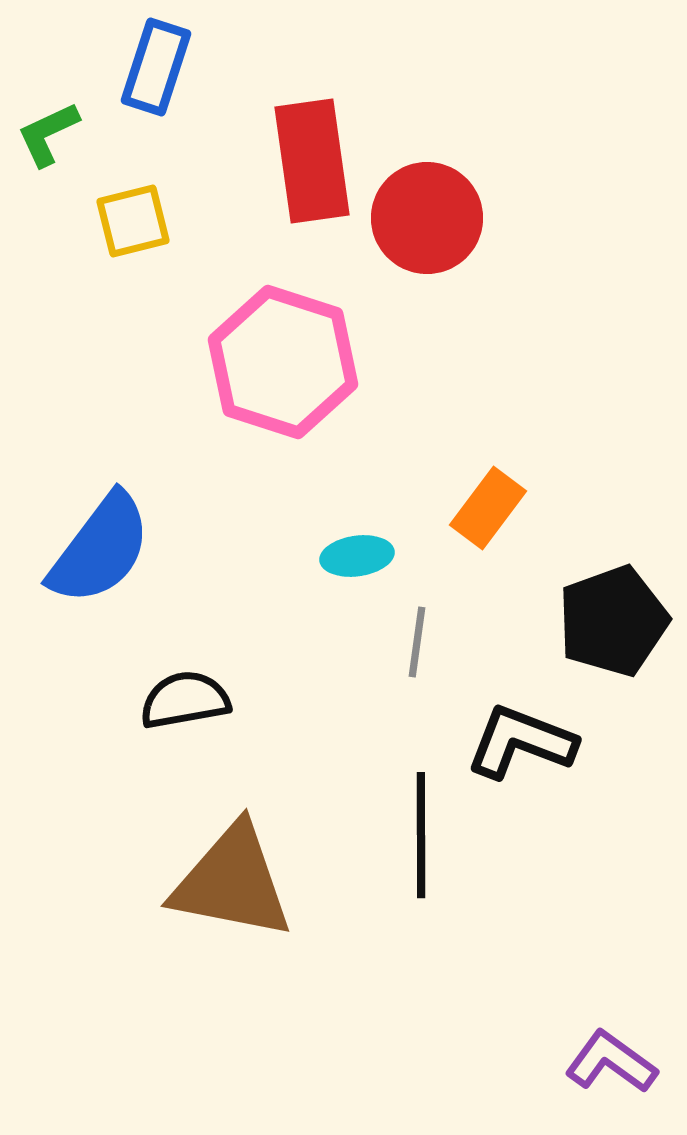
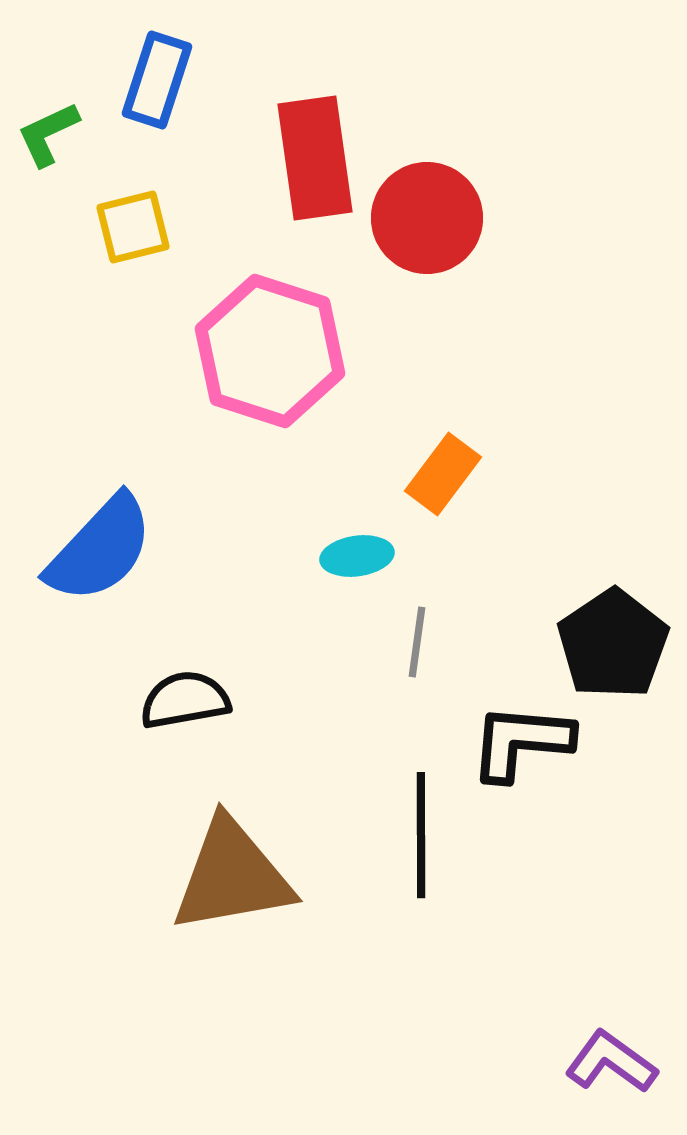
blue rectangle: moved 1 px right, 13 px down
red rectangle: moved 3 px right, 3 px up
yellow square: moved 6 px down
pink hexagon: moved 13 px left, 11 px up
orange rectangle: moved 45 px left, 34 px up
blue semicircle: rotated 6 degrees clockwise
black pentagon: moved 23 px down; rotated 14 degrees counterclockwise
black L-shape: rotated 16 degrees counterclockwise
brown triangle: moved 6 px up; rotated 21 degrees counterclockwise
